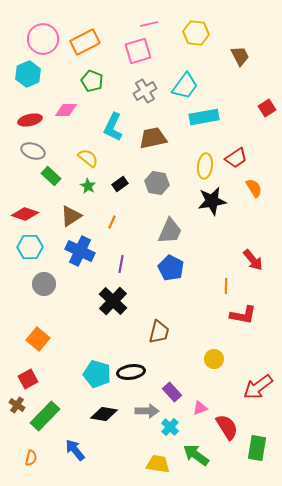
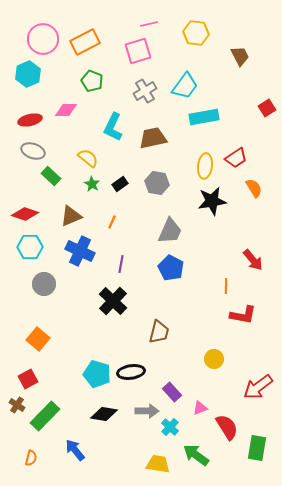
green star at (88, 186): moved 4 px right, 2 px up
brown triangle at (71, 216): rotated 10 degrees clockwise
